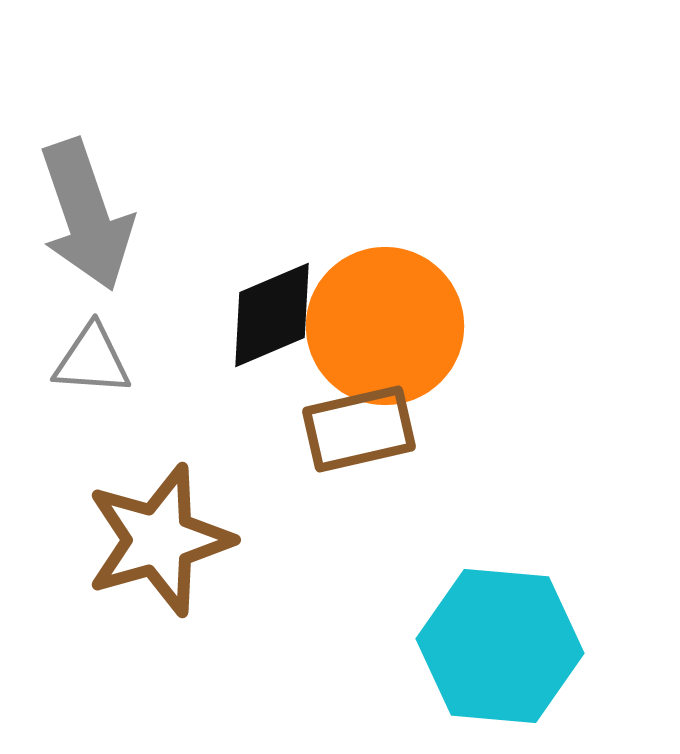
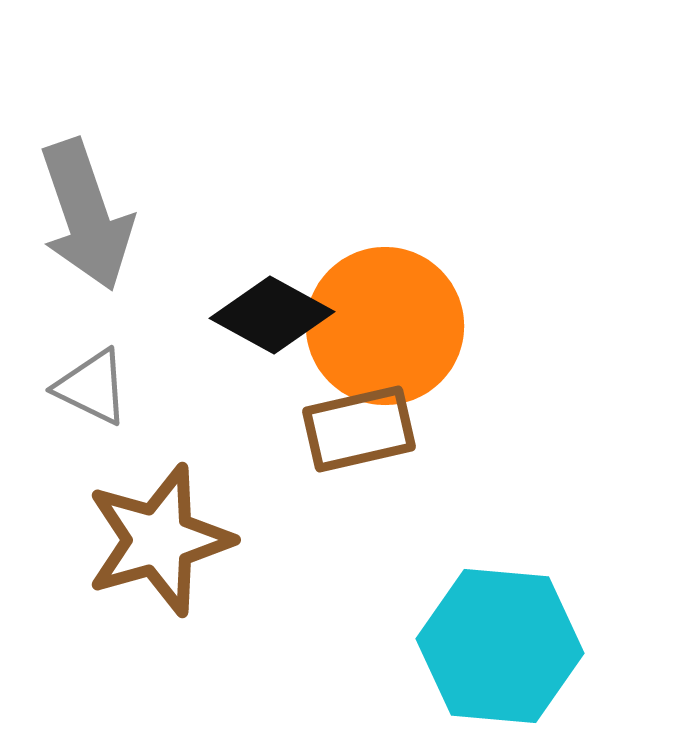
black diamond: rotated 52 degrees clockwise
gray triangle: moved 27 px down; rotated 22 degrees clockwise
